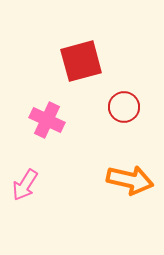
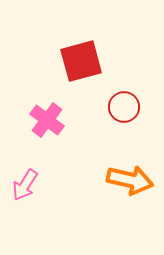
pink cross: rotated 12 degrees clockwise
